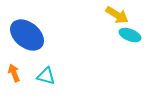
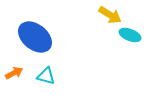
yellow arrow: moved 7 px left
blue ellipse: moved 8 px right, 2 px down
orange arrow: rotated 84 degrees clockwise
